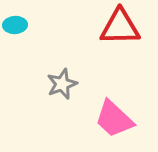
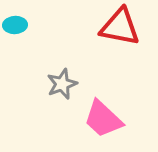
red triangle: rotated 12 degrees clockwise
pink trapezoid: moved 11 px left
